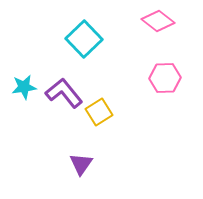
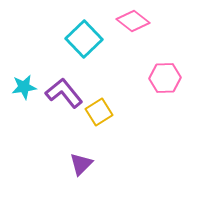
pink diamond: moved 25 px left
purple triangle: rotated 10 degrees clockwise
